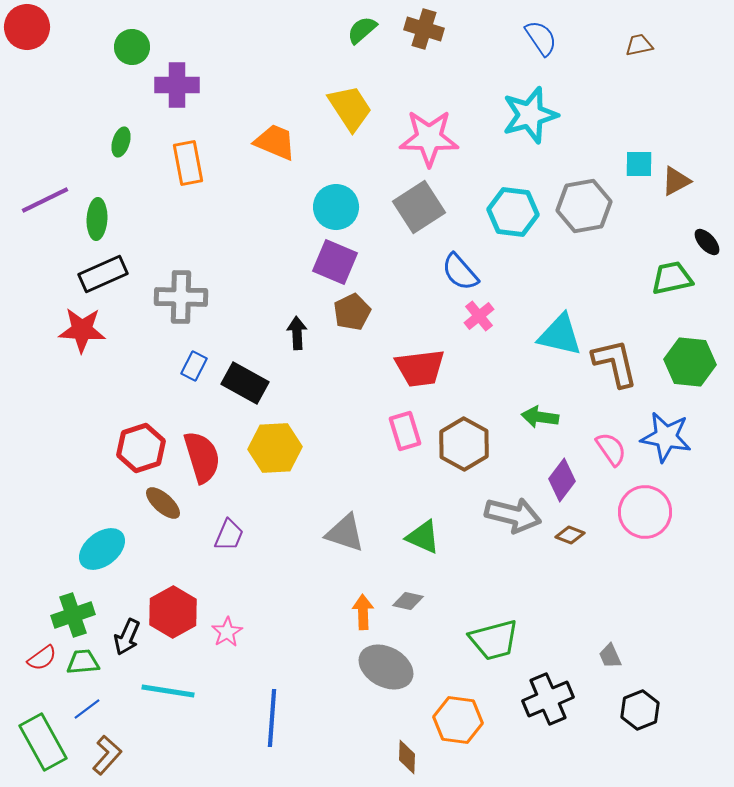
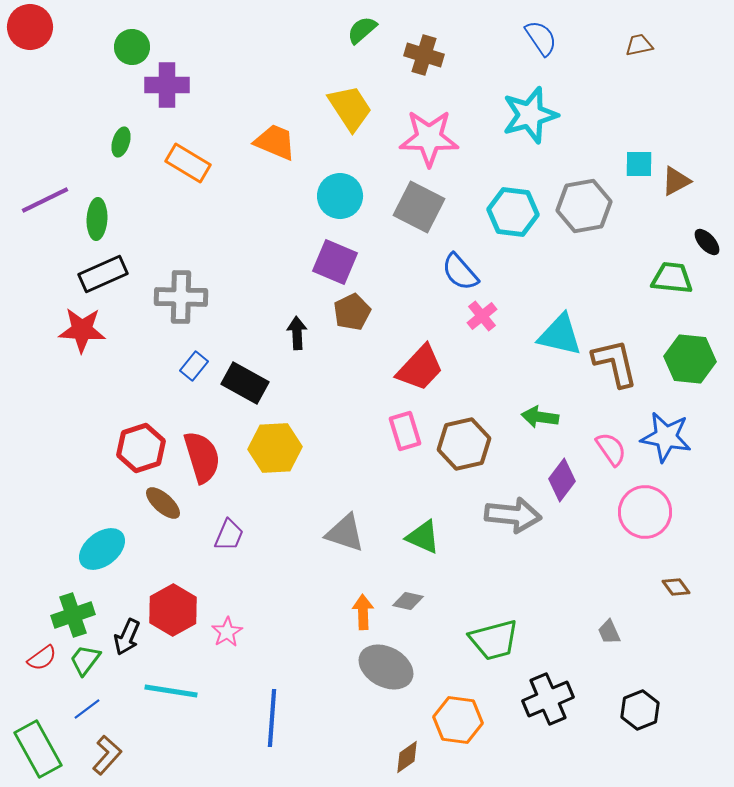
red circle at (27, 27): moved 3 px right
brown cross at (424, 29): moved 26 px down
purple cross at (177, 85): moved 10 px left
orange rectangle at (188, 163): rotated 48 degrees counterclockwise
cyan circle at (336, 207): moved 4 px right, 11 px up
gray square at (419, 207): rotated 30 degrees counterclockwise
green trapezoid at (672, 278): rotated 18 degrees clockwise
pink cross at (479, 316): moved 3 px right
green hexagon at (690, 362): moved 3 px up
blue rectangle at (194, 366): rotated 12 degrees clockwise
red trapezoid at (420, 368): rotated 40 degrees counterclockwise
brown hexagon at (464, 444): rotated 18 degrees clockwise
gray arrow at (513, 515): rotated 8 degrees counterclockwise
brown diamond at (570, 535): moved 106 px right, 52 px down; rotated 32 degrees clockwise
red hexagon at (173, 612): moved 2 px up
gray trapezoid at (610, 656): moved 1 px left, 24 px up
green trapezoid at (83, 662): moved 2 px right, 2 px up; rotated 48 degrees counterclockwise
cyan line at (168, 691): moved 3 px right
green rectangle at (43, 742): moved 5 px left, 7 px down
brown diamond at (407, 757): rotated 52 degrees clockwise
